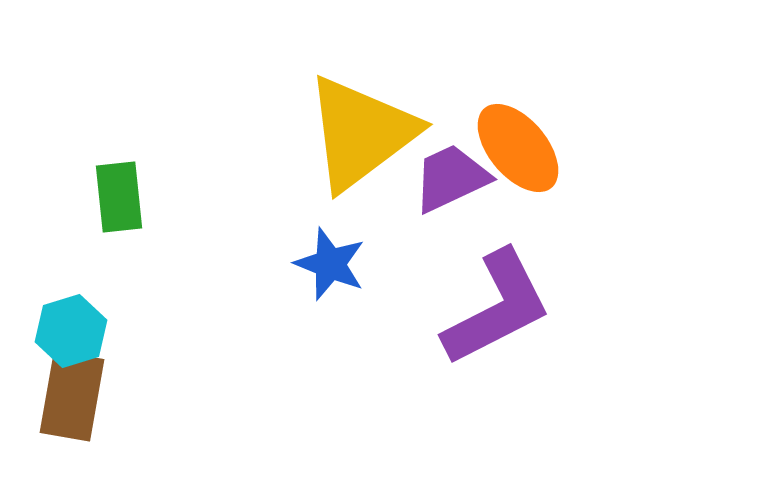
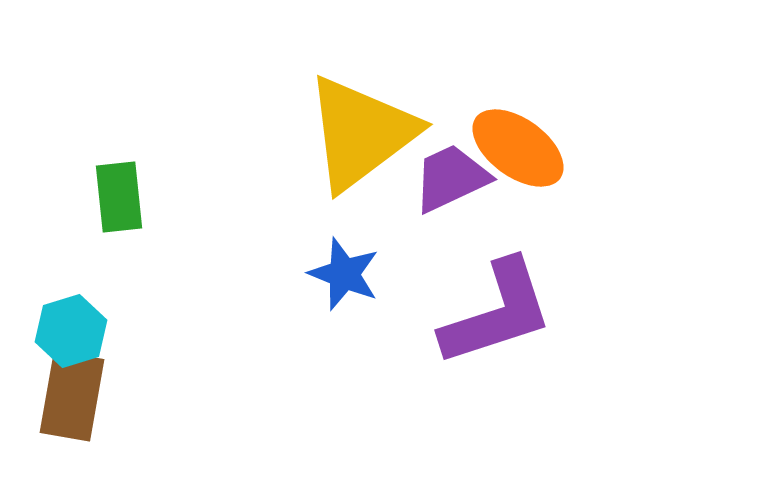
orange ellipse: rotated 14 degrees counterclockwise
blue star: moved 14 px right, 10 px down
purple L-shape: moved 5 px down; rotated 9 degrees clockwise
